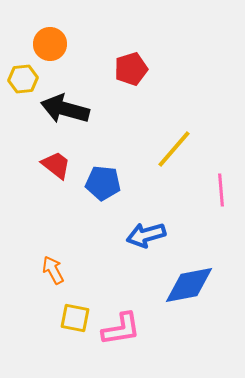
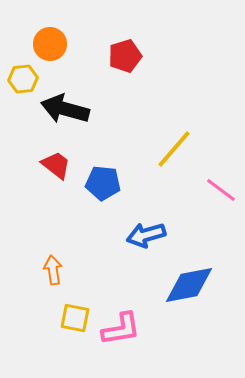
red pentagon: moved 6 px left, 13 px up
pink line: rotated 48 degrees counterclockwise
orange arrow: rotated 20 degrees clockwise
